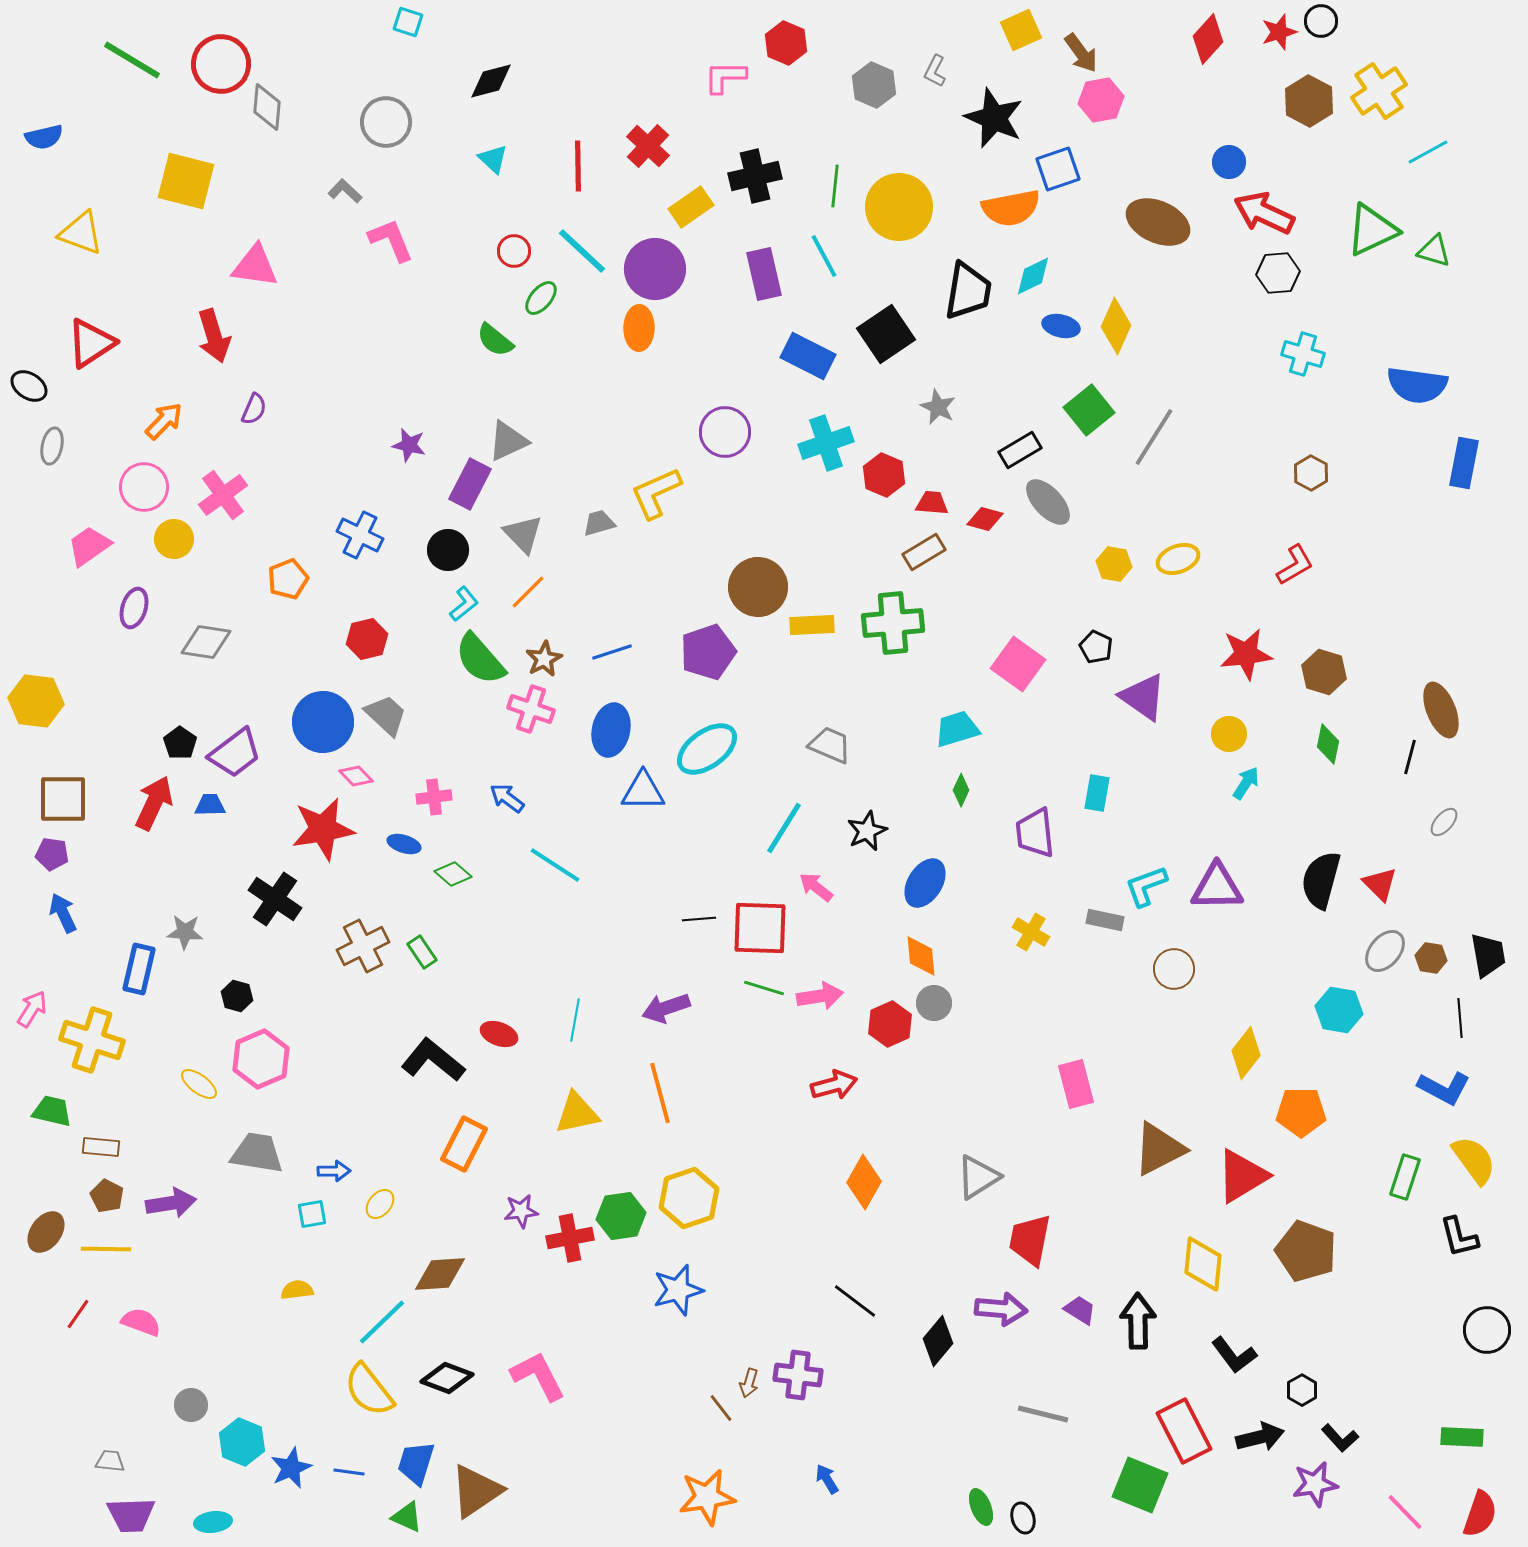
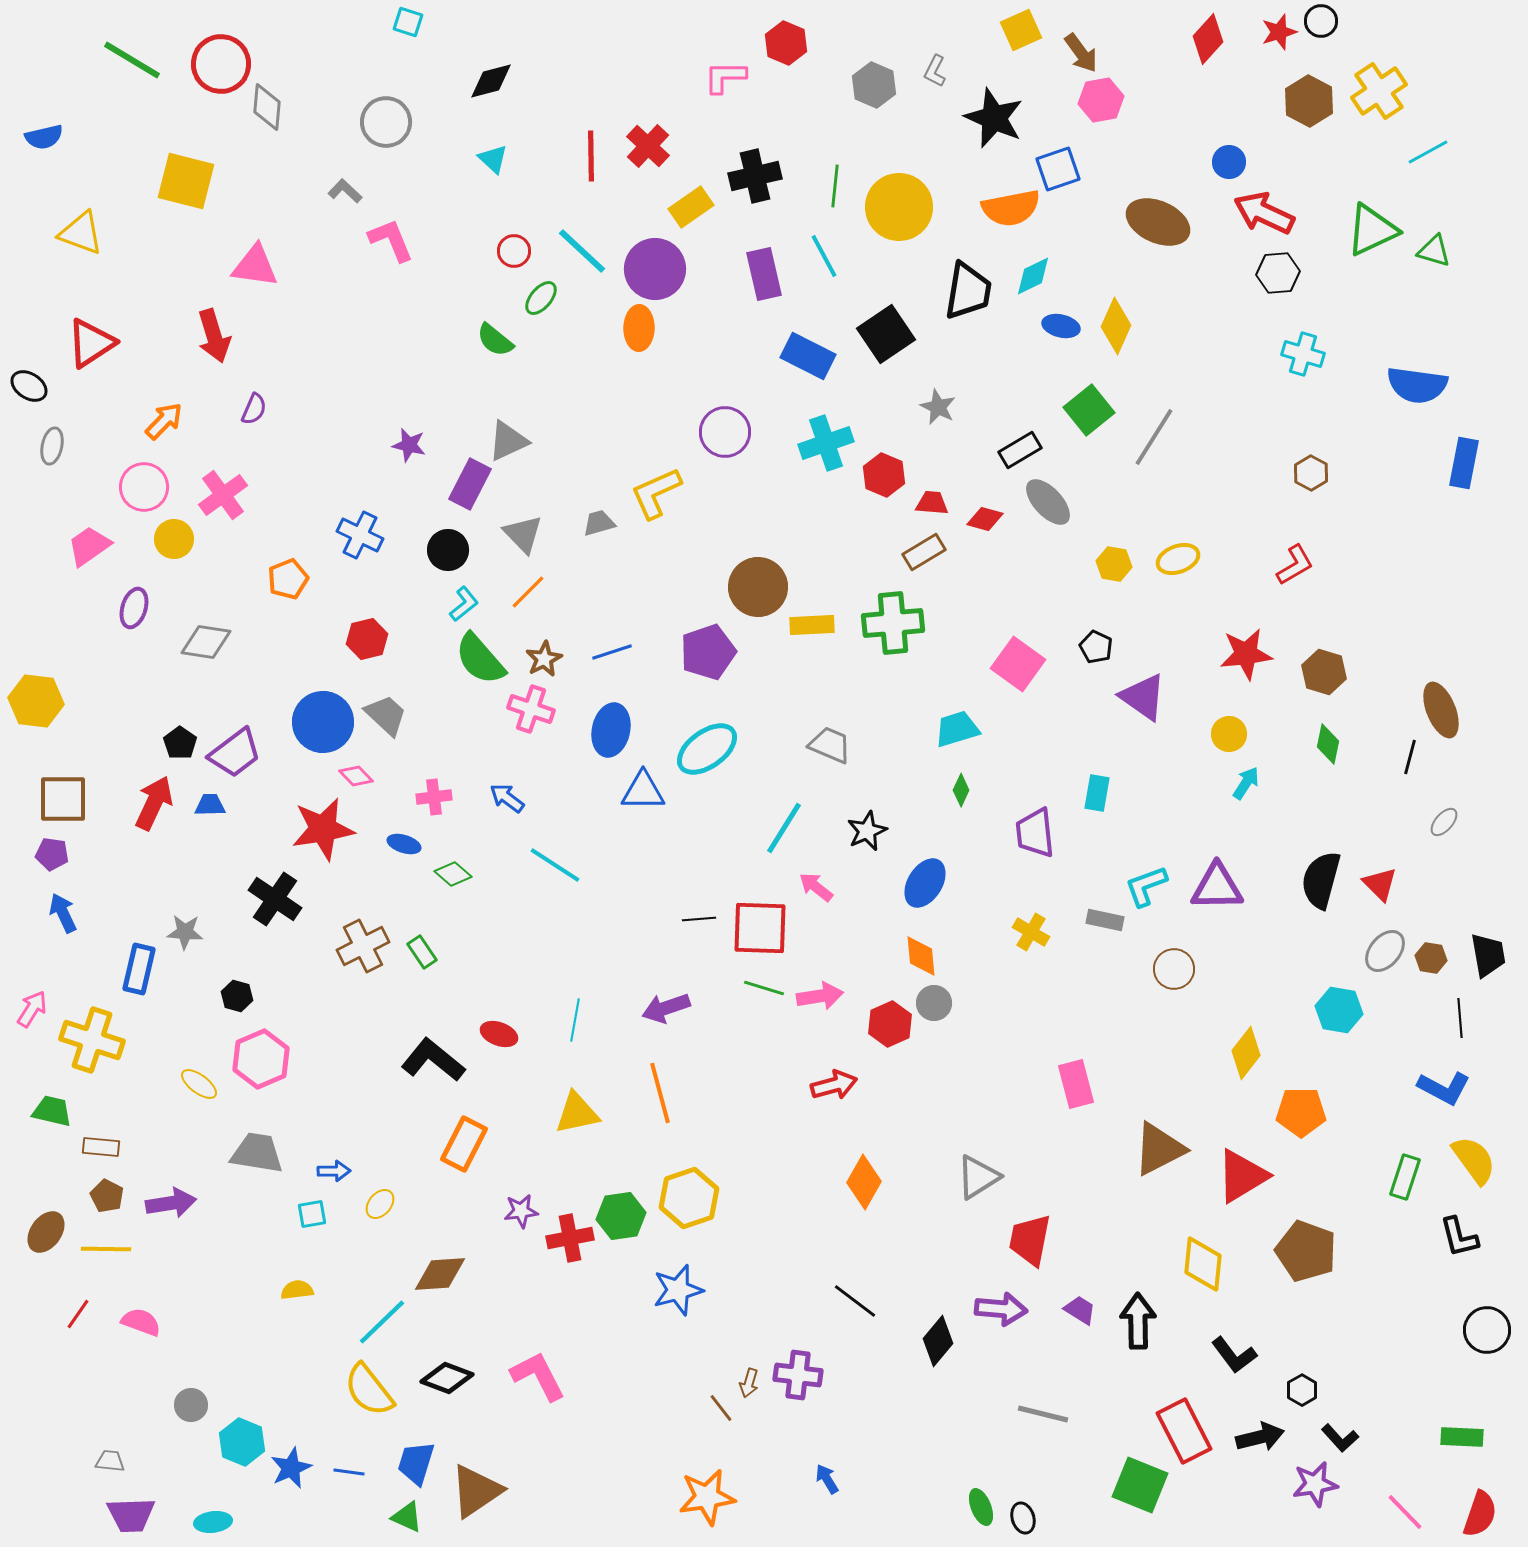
red line at (578, 166): moved 13 px right, 10 px up
